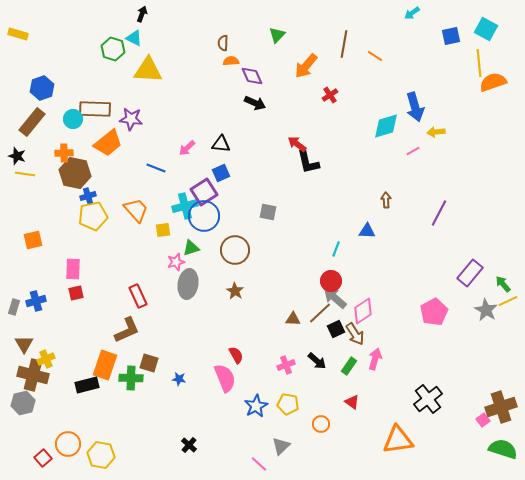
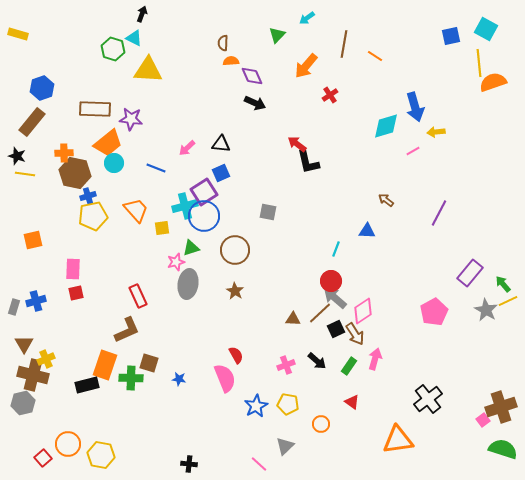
cyan arrow at (412, 13): moved 105 px left, 5 px down
cyan circle at (73, 119): moved 41 px right, 44 px down
brown arrow at (386, 200): rotated 49 degrees counterclockwise
yellow square at (163, 230): moved 1 px left, 2 px up
black cross at (189, 445): moved 19 px down; rotated 35 degrees counterclockwise
gray triangle at (281, 446): moved 4 px right
